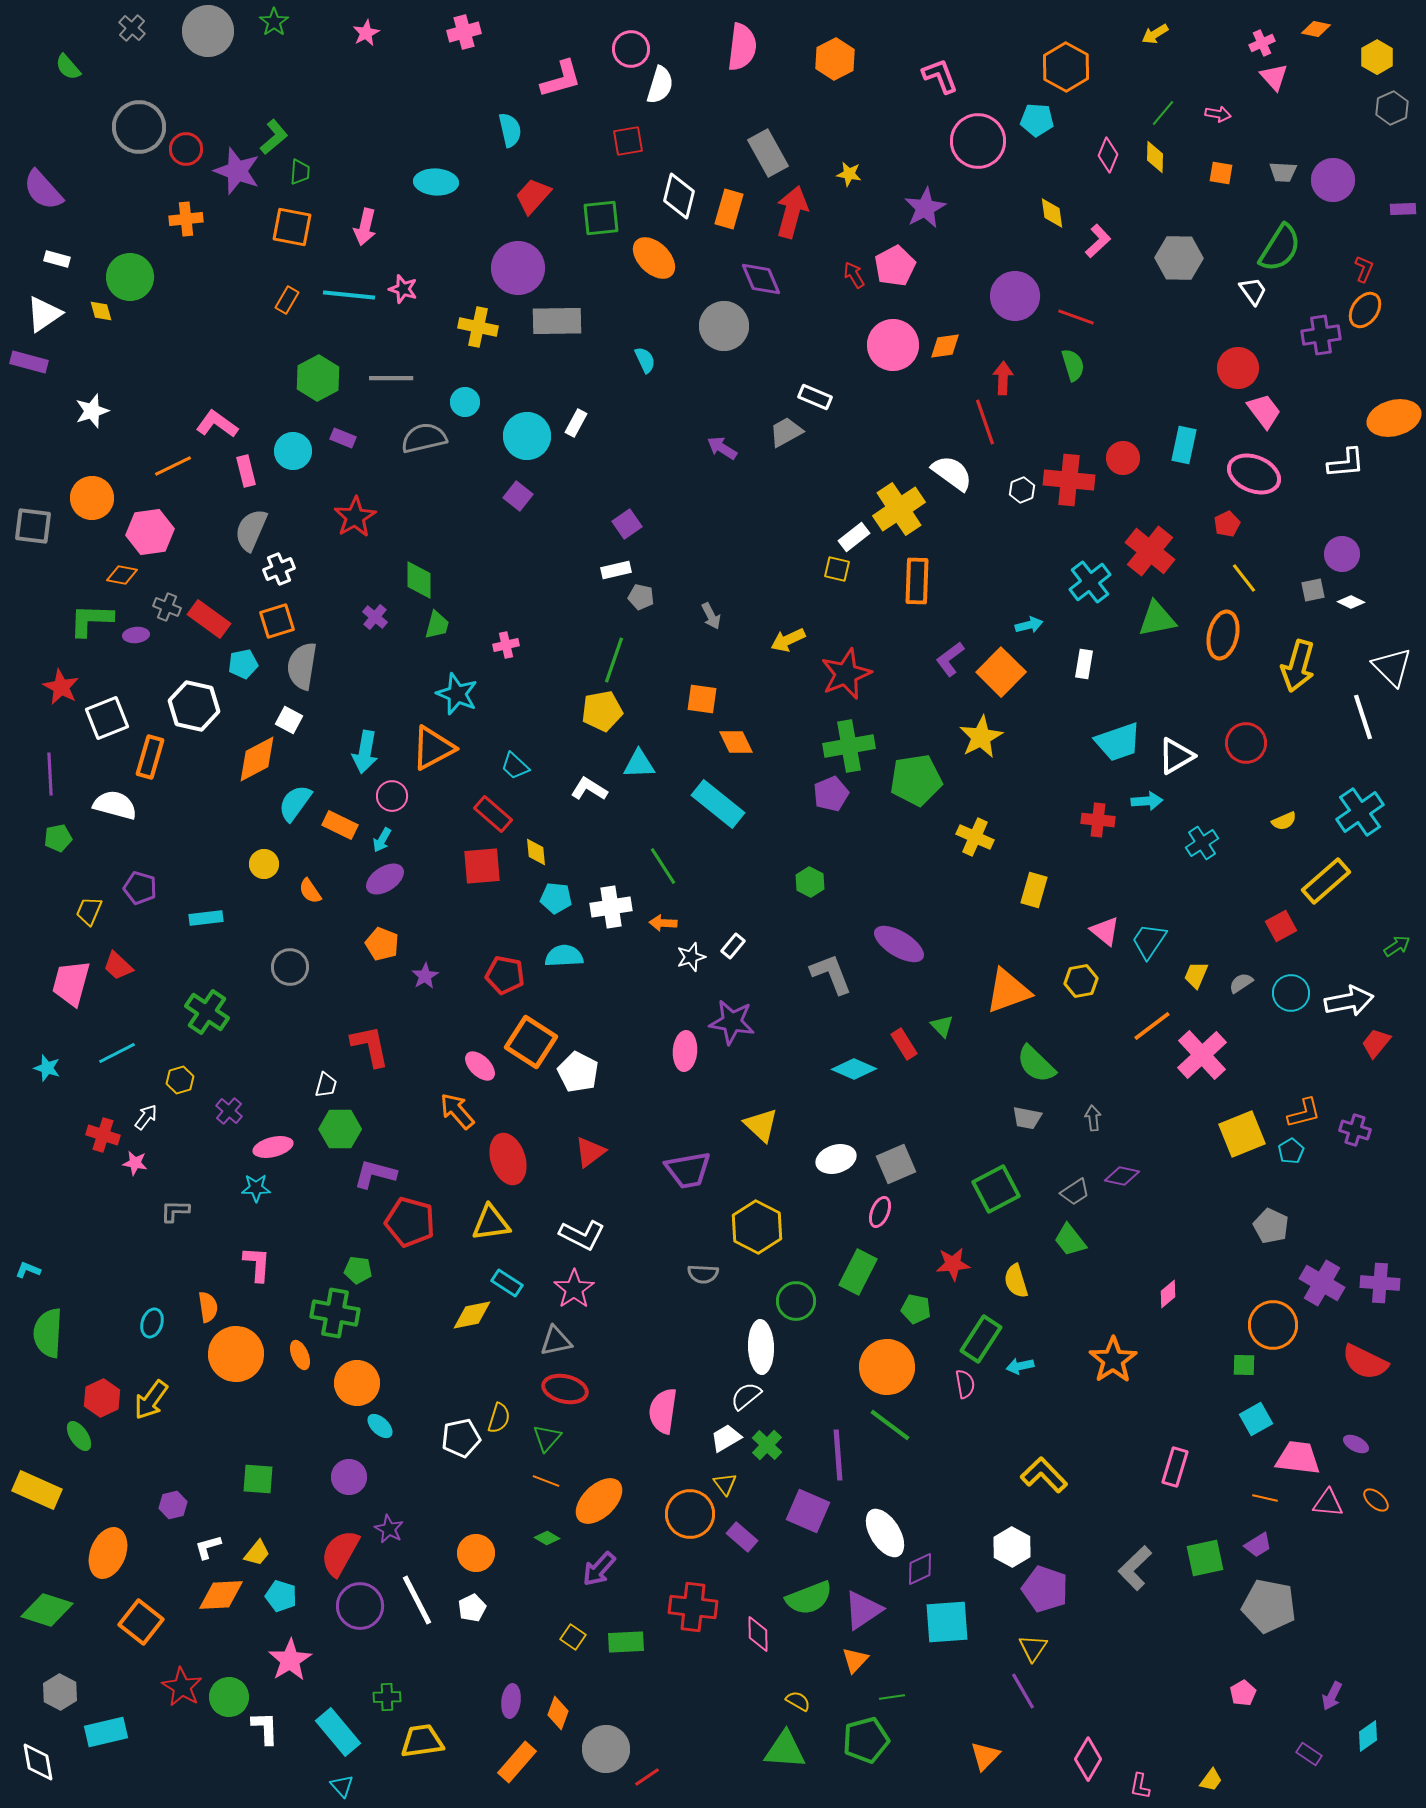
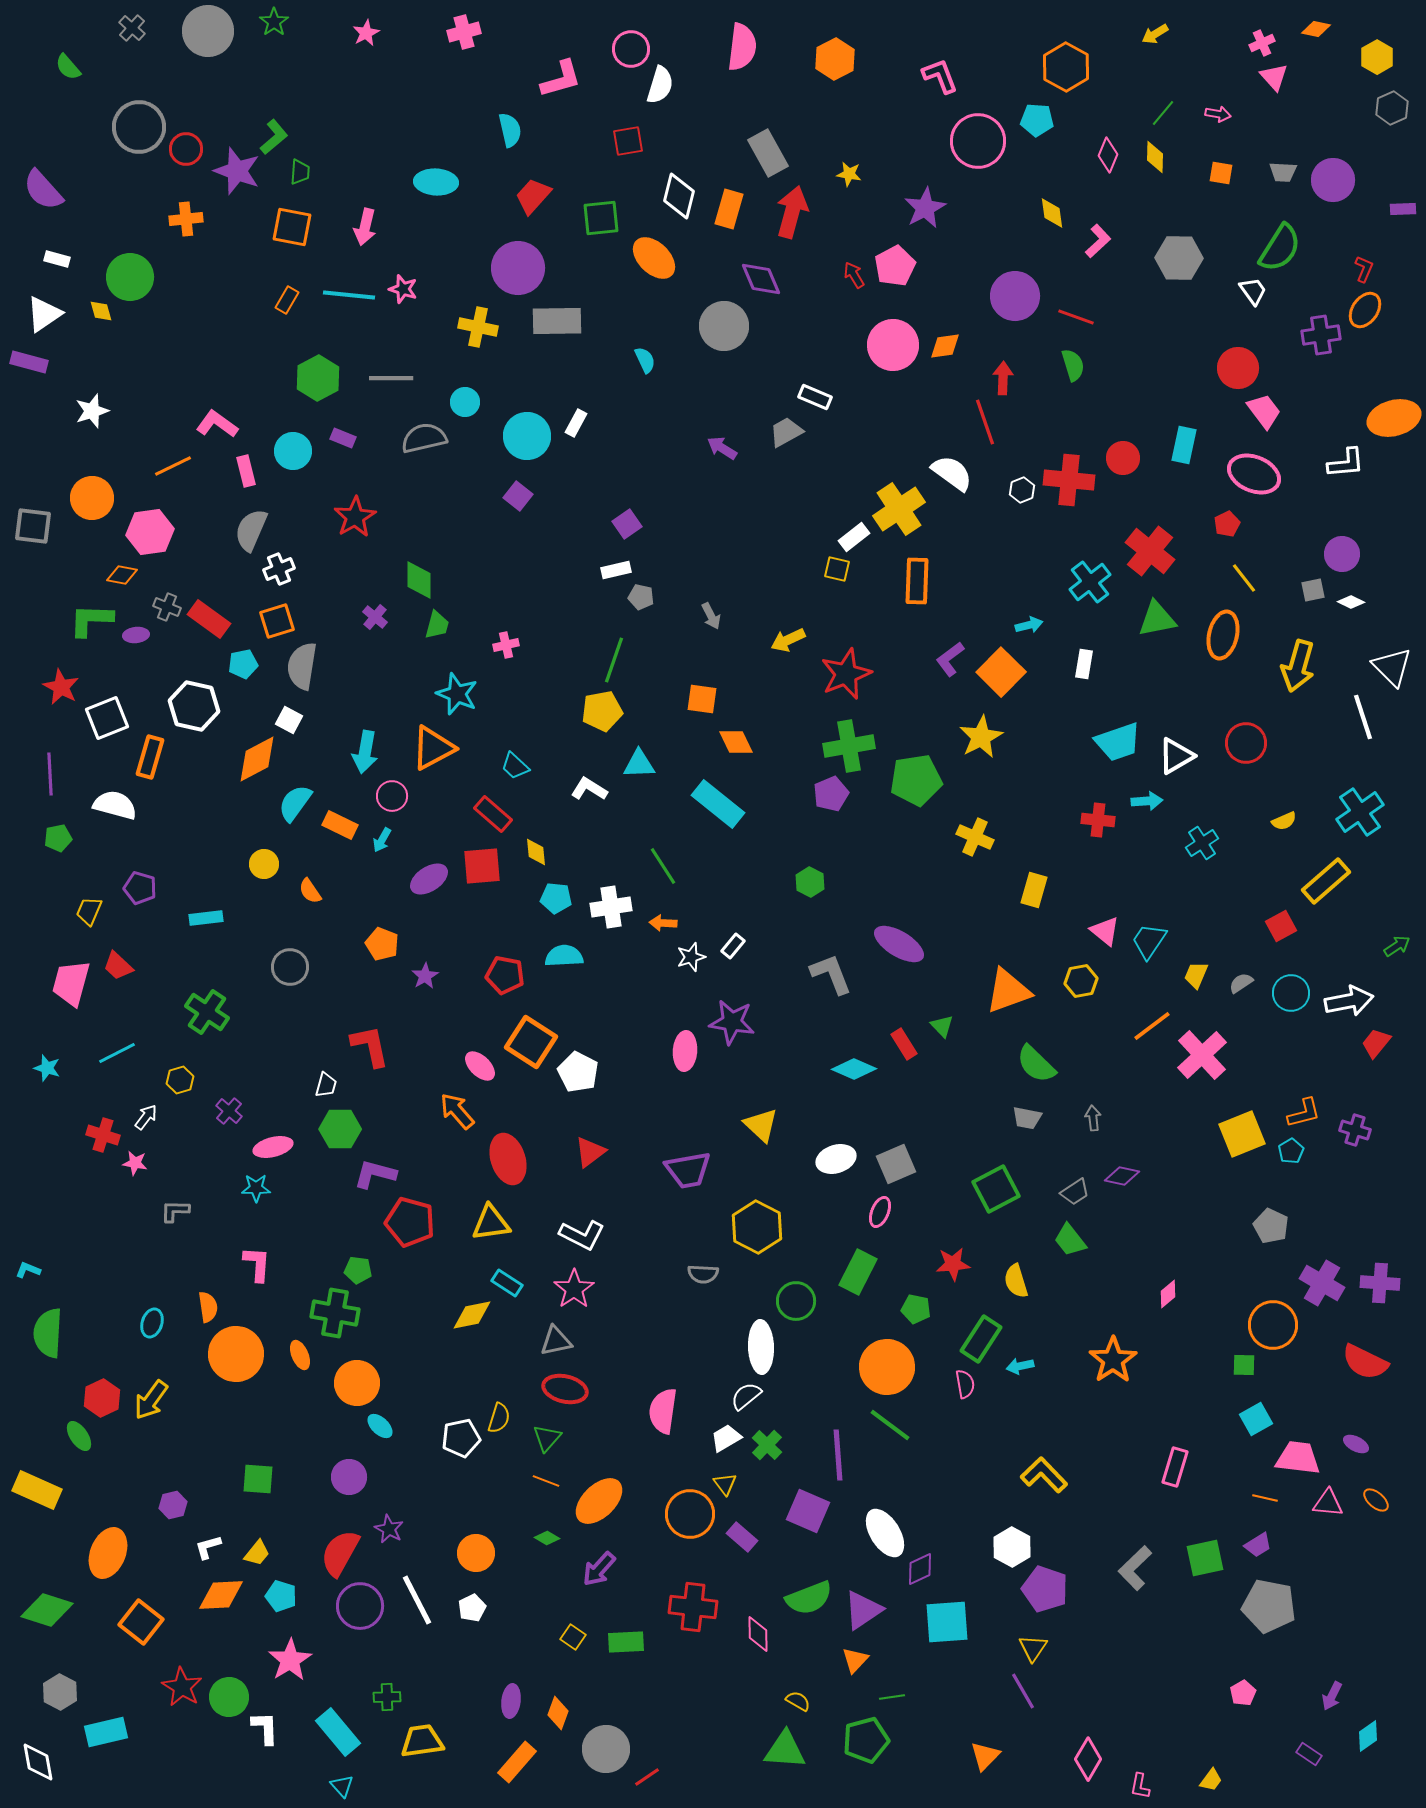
purple ellipse at (385, 879): moved 44 px right
